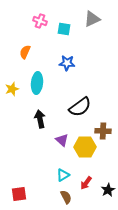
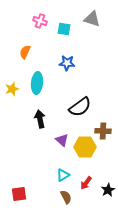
gray triangle: rotated 42 degrees clockwise
